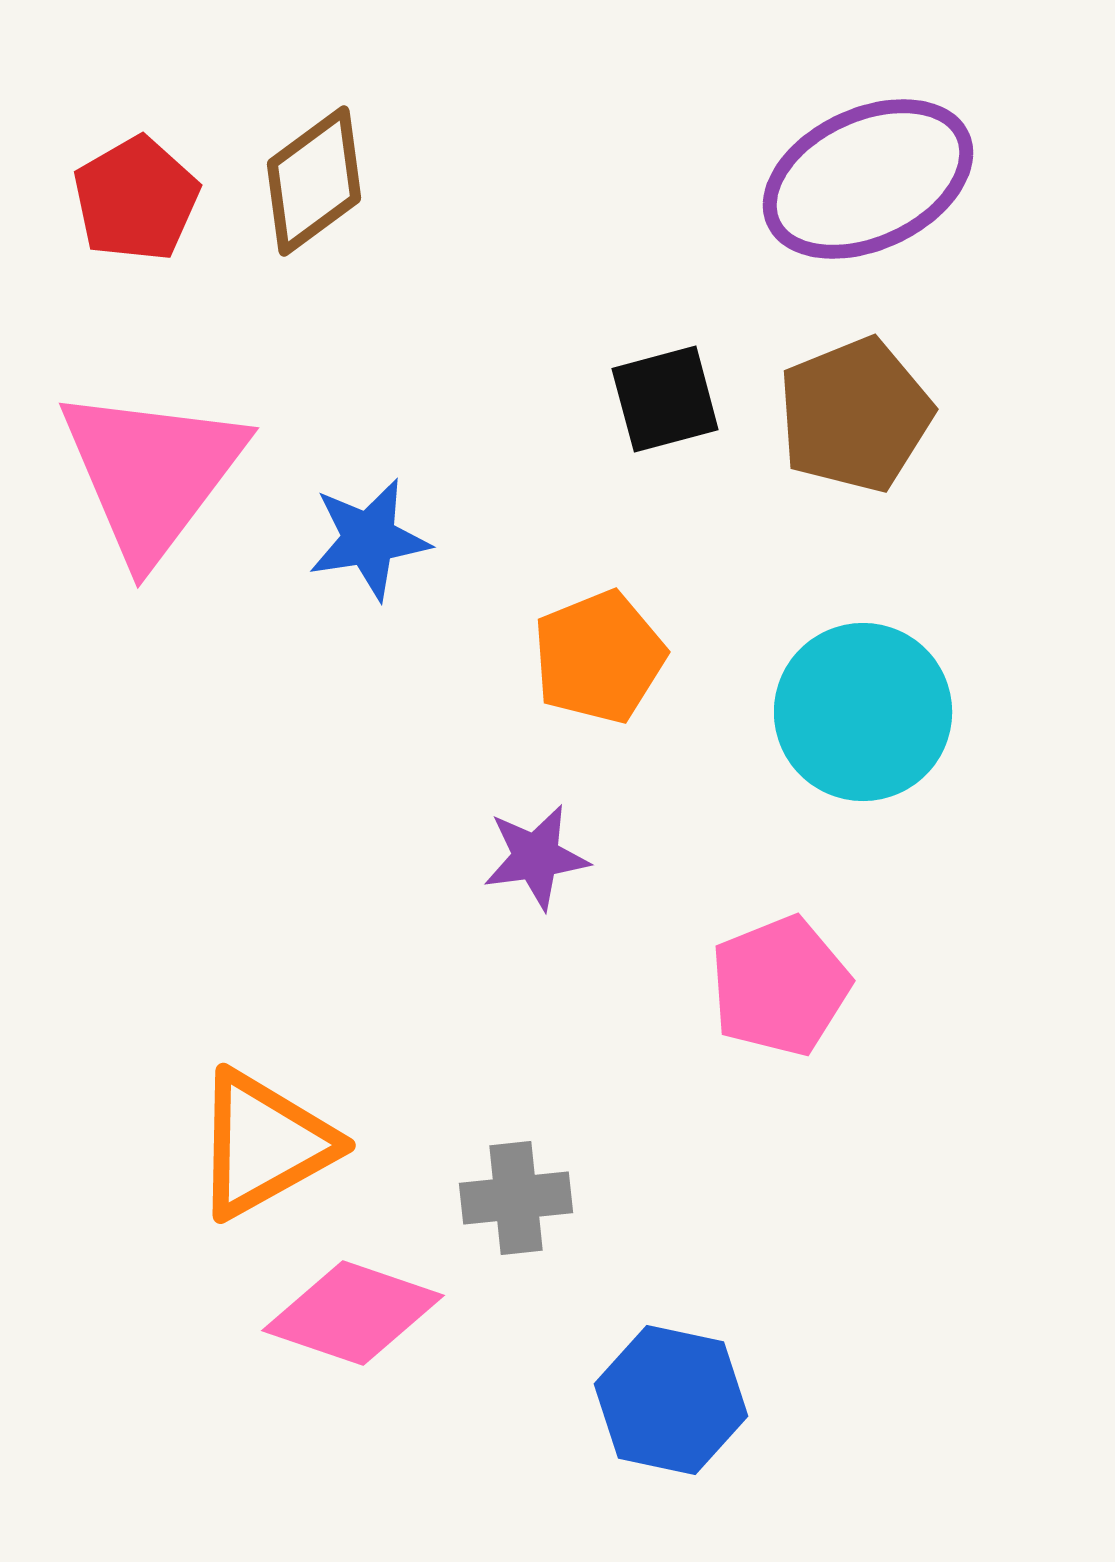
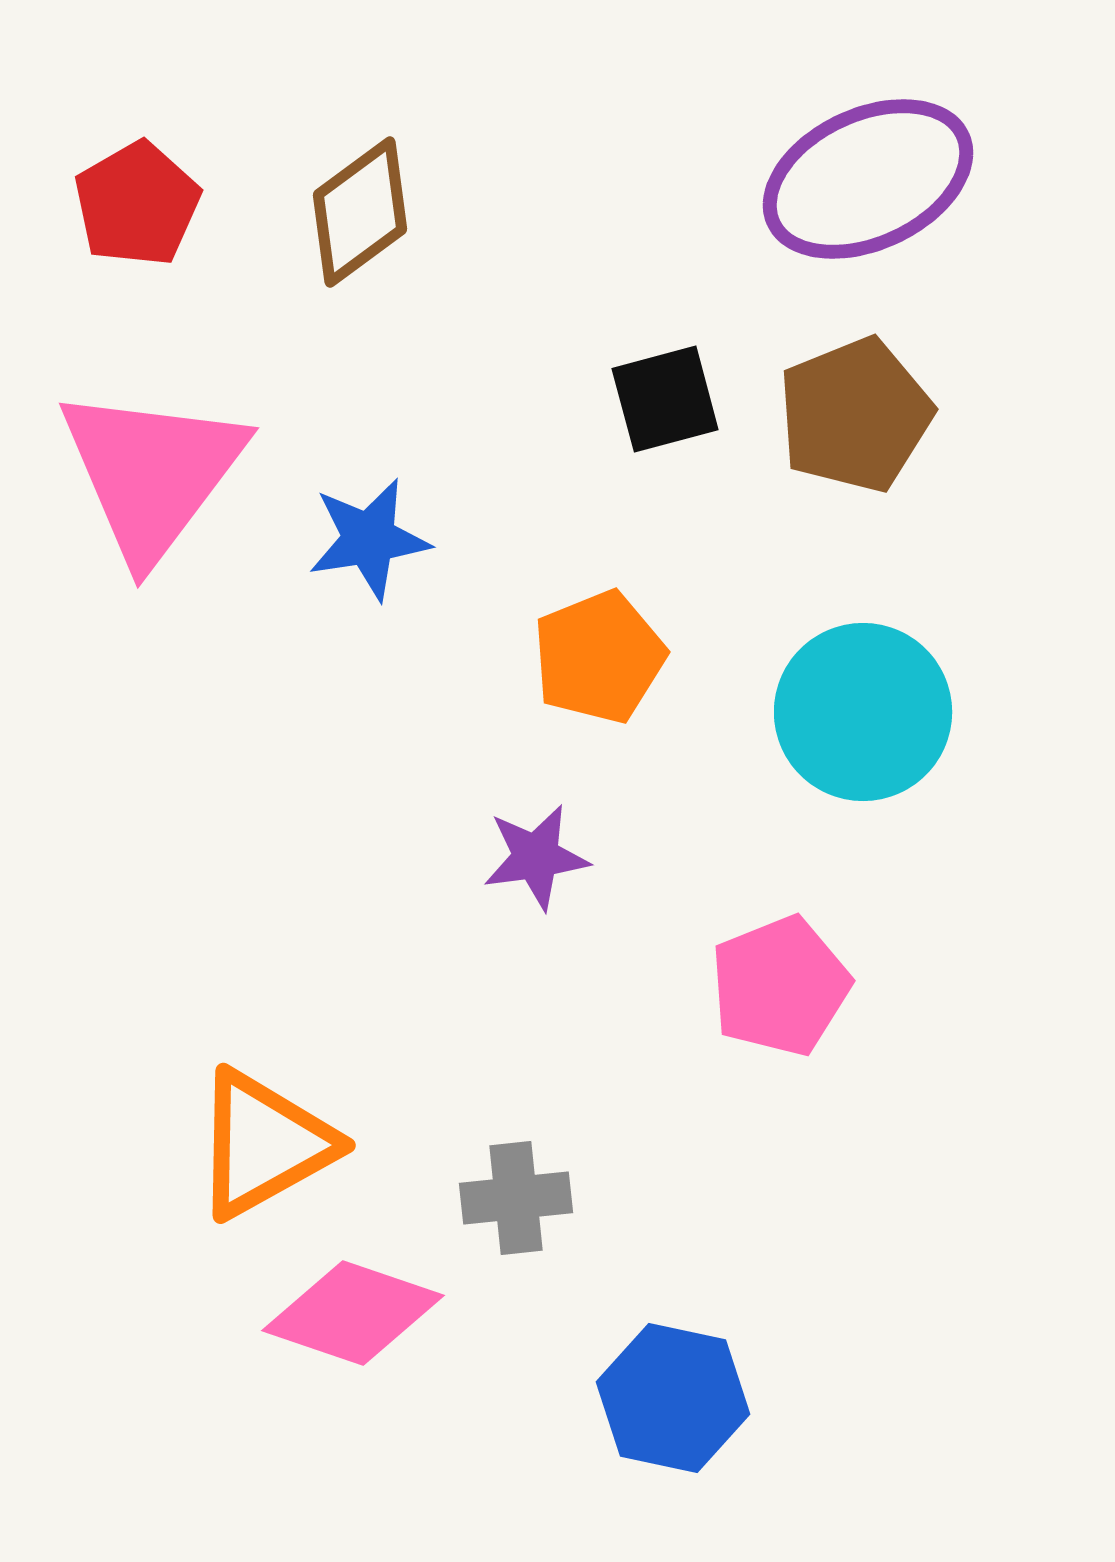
brown diamond: moved 46 px right, 31 px down
red pentagon: moved 1 px right, 5 px down
blue hexagon: moved 2 px right, 2 px up
